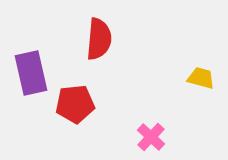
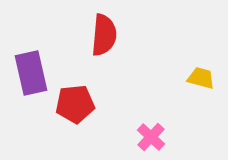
red semicircle: moved 5 px right, 4 px up
